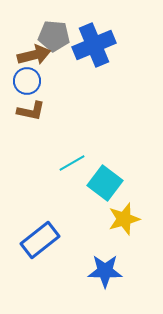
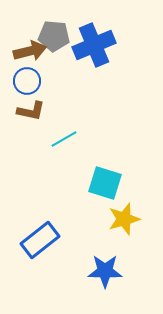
brown arrow: moved 4 px left, 4 px up
cyan line: moved 8 px left, 24 px up
cyan square: rotated 20 degrees counterclockwise
